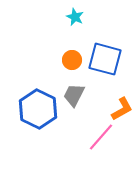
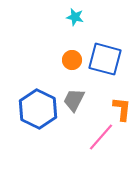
cyan star: rotated 12 degrees counterclockwise
gray trapezoid: moved 5 px down
orange L-shape: rotated 55 degrees counterclockwise
